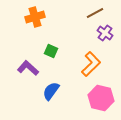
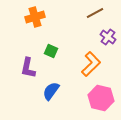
purple cross: moved 3 px right, 4 px down
purple L-shape: rotated 120 degrees counterclockwise
